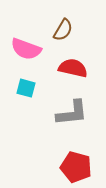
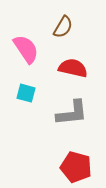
brown semicircle: moved 3 px up
pink semicircle: rotated 144 degrees counterclockwise
cyan square: moved 5 px down
